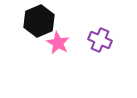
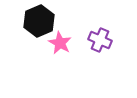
pink star: moved 2 px right
